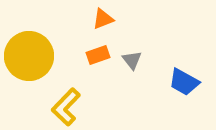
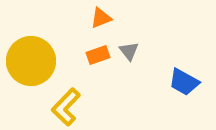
orange triangle: moved 2 px left, 1 px up
yellow circle: moved 2 px right, 5 px down
gray triangle: moved 3 px left, 9 px up
